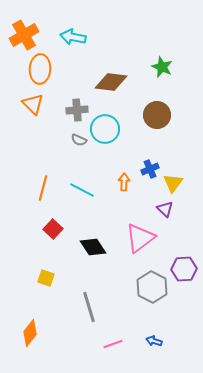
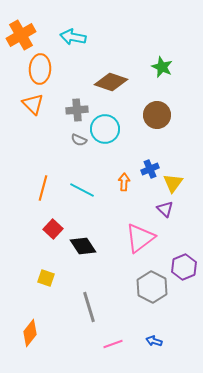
orange cross: moved 3 px left
brown diamond: rotated 12 degrees clockwise
black diamond: moved 10 px left, 1 px up
purple hexagon: moved 2 px up; rotated 20 degrees counterclockwise
